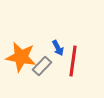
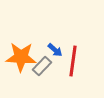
blue arrow: moved 3 px left, 2 px down; rotated 21 degrees counterclockwise
orange star: rotated 8 degrees counterclockwise
